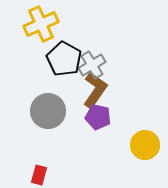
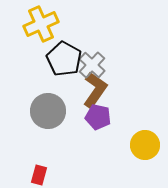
gray cross: rotated 16 degrees counterclockwise
